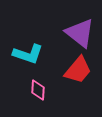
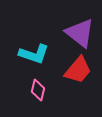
cyan L-shape: moved 6 px right
pink diamond: rotated 10 degrees clockwise
